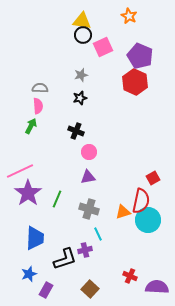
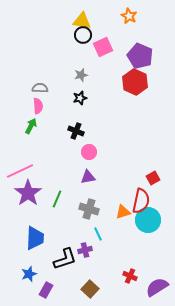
purple semicircle: rotated 35 degrees counterclockwise
